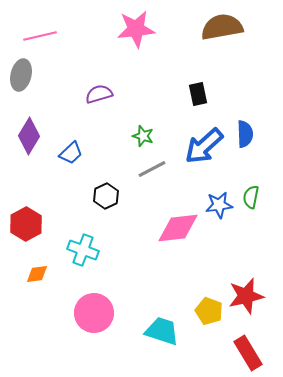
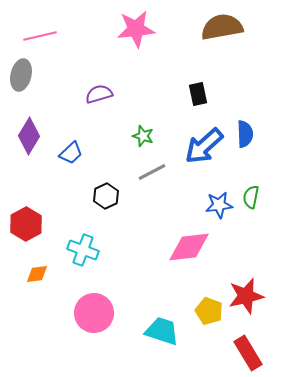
gray line: moved 3 px down
pink diamond: moved 11 px right, 19 px down
